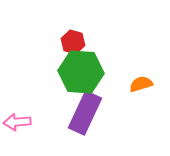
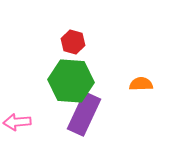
green hexagon: moved 10 px left, 9 px down
orange semicircle: rotated 15 degrees clockwise
purple rectangle: moved 1 px left, 1 px down
